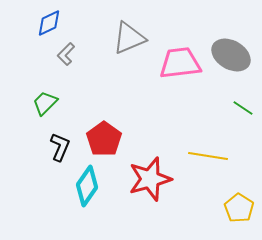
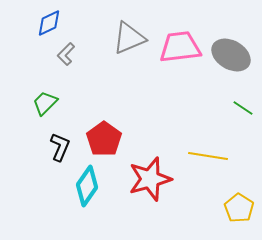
pink trapezoid: moved 16 px up
